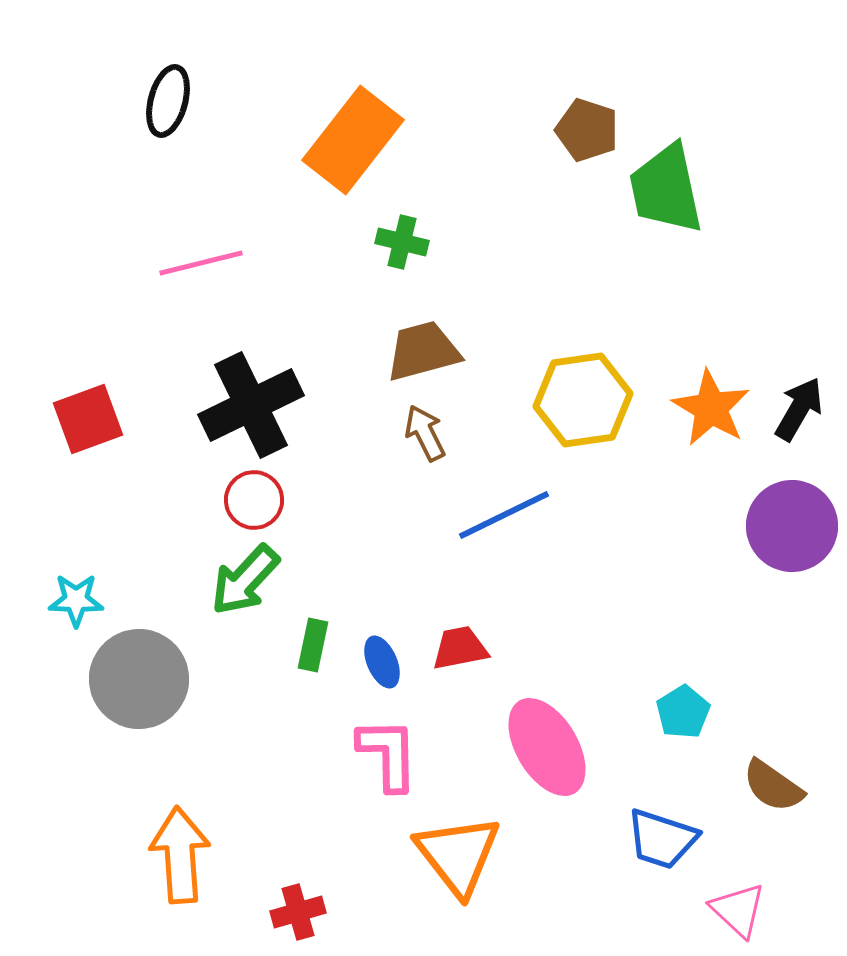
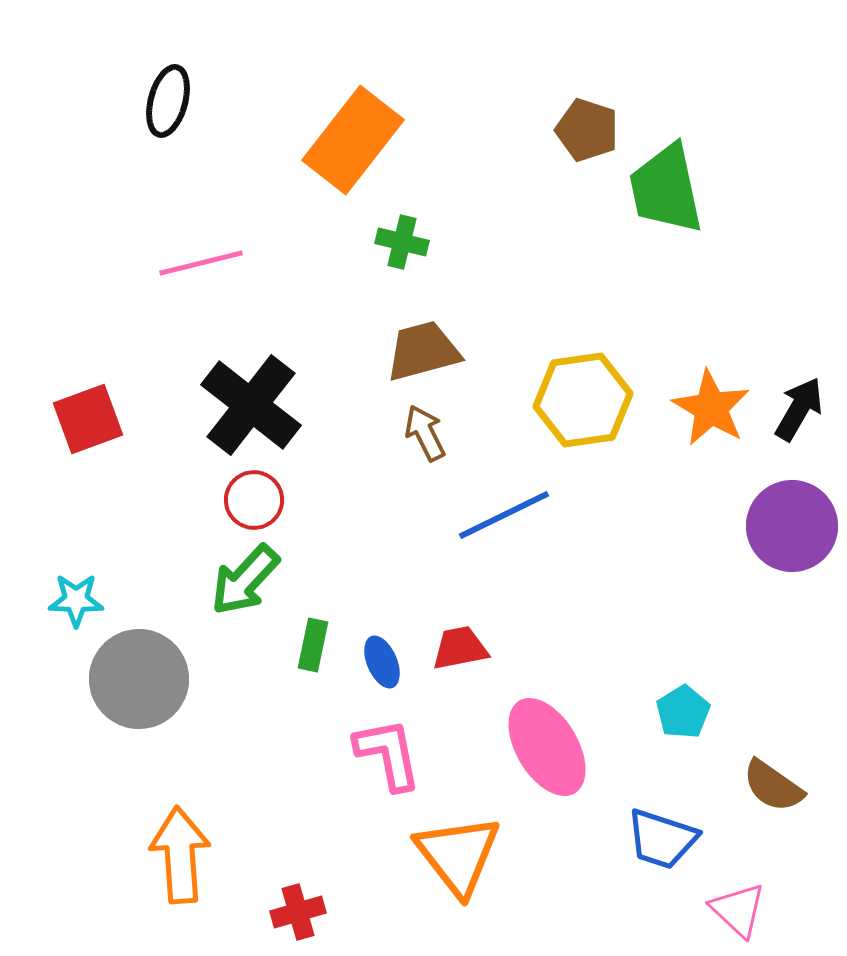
black cross: rotated 26 degrees counterclockwise
pink L-shape: rotated 10 degrees counterclockwise
